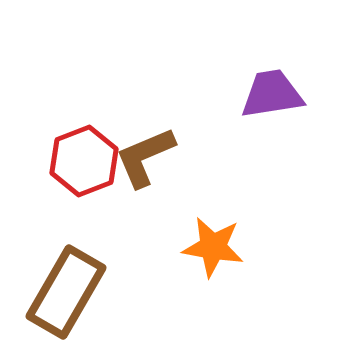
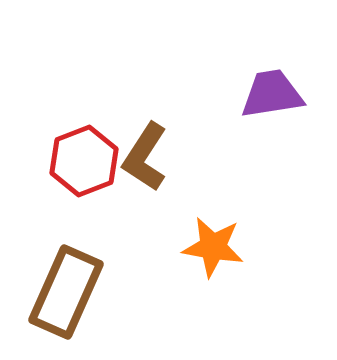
brown L-shape: rotated 34 degrees counterclockwise
brown rectangle: rotated 6 degrees counterclockwise
